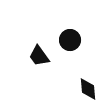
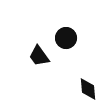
black circle: moved 4 px left, 2 px up
